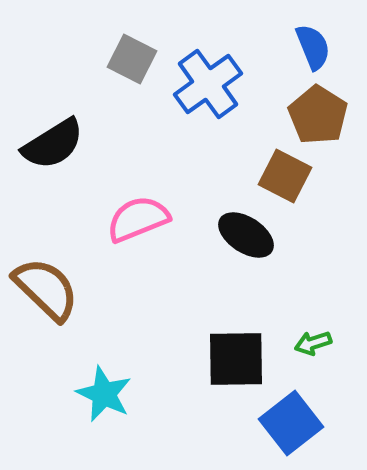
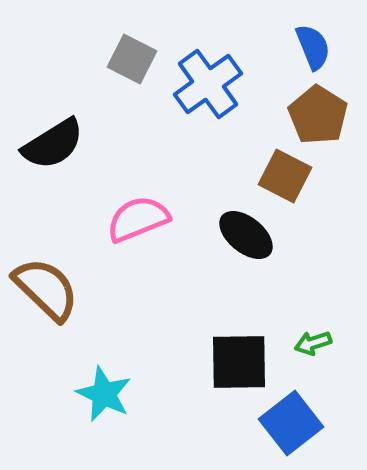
black ellipse: rotated 6 degrees clockwise
black square: moved 3 px right, 3 px down
